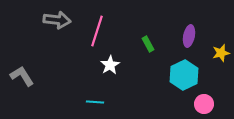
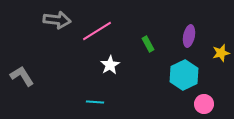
pink line: rotated 40 degrees clockwise
